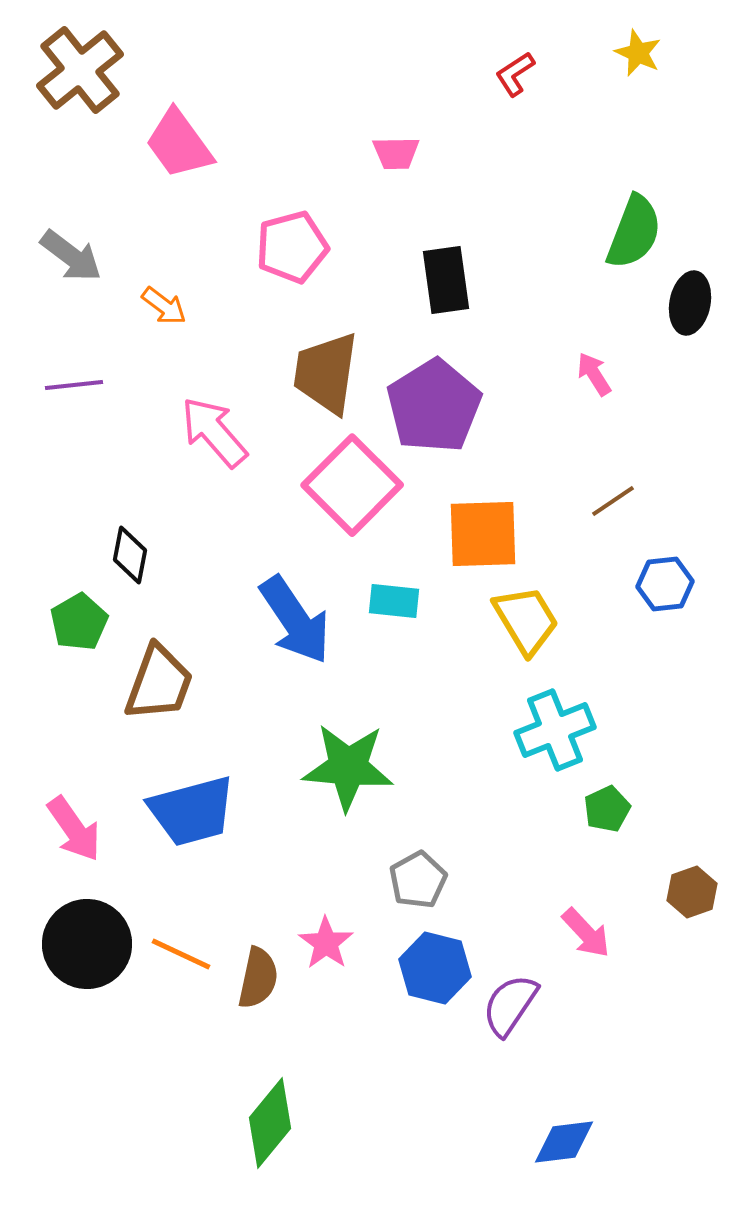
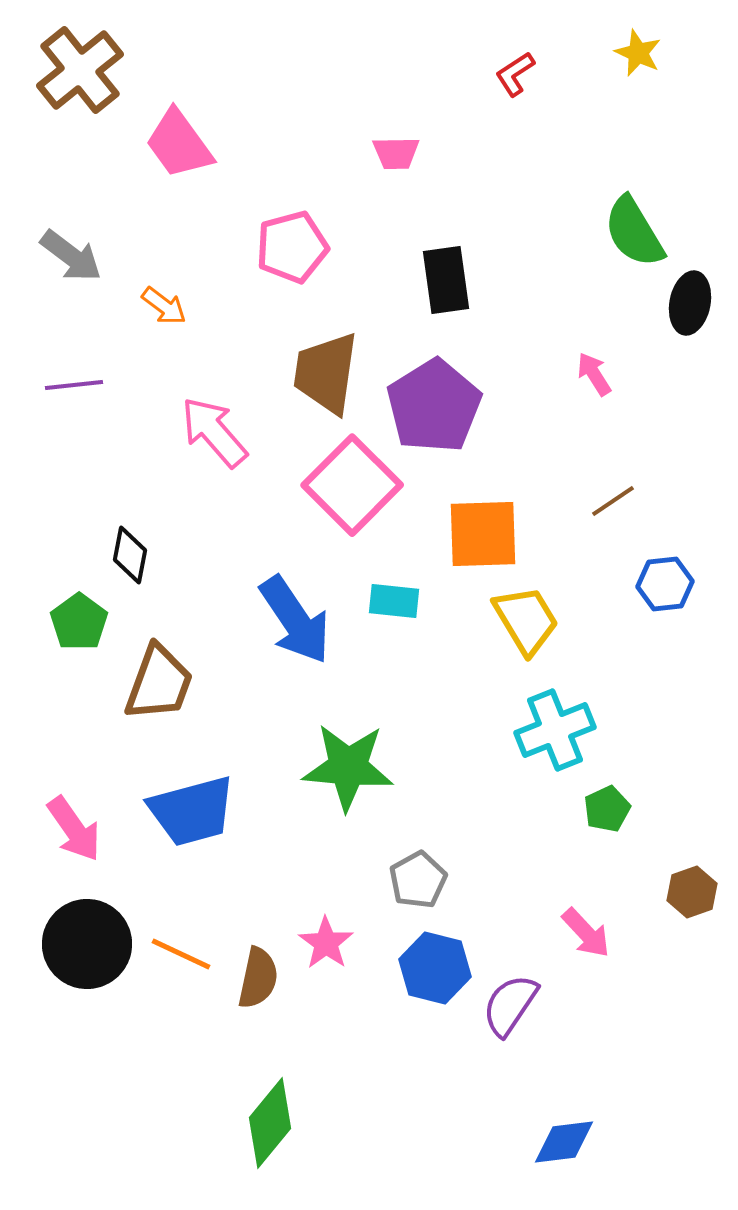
green semicircle at (634, 232): rotated 128 degrees clockwise
green pentagon at (79, 622): rotated 6 degrees counterclockwise
